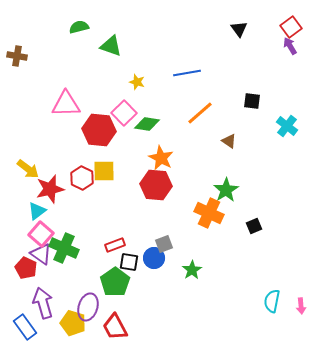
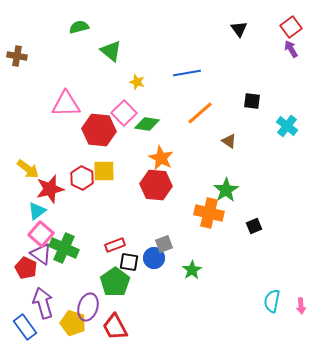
green triangle at (111, 46): moved 5 px down; rotated 20 degrees clockwise
purple arrow at (290, 46): moved 1 px right, 3 px down
orange cross at (209, 213): rotated 12 degrees counterclockwise
